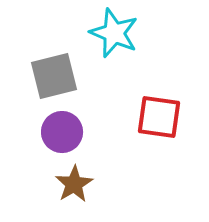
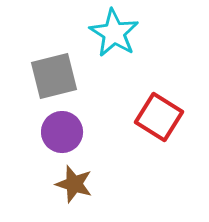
cyan star: rotated 9 degrees clockwise
red square: rotated 24 degrees clockwise
brown star: rotated 24 degrees counterclockwise
